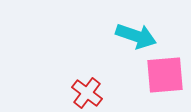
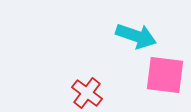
pink square: rotated 12 degrees clockwise
